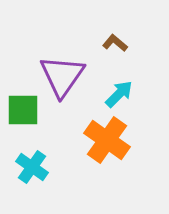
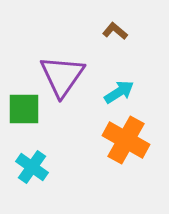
brown L-shape: moved 12 px up
cyan arrow: moved 2 px up; rotated 12 degrees clockwise
green square: moved 1 px right, 1 px up
orange cross: moved 19 px right; rotated 6 degrees counterclockwise
